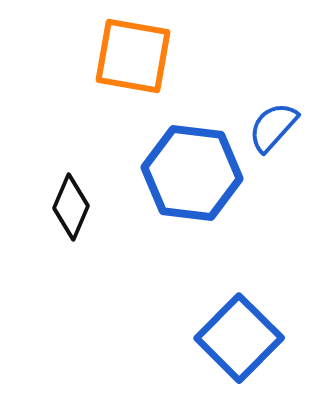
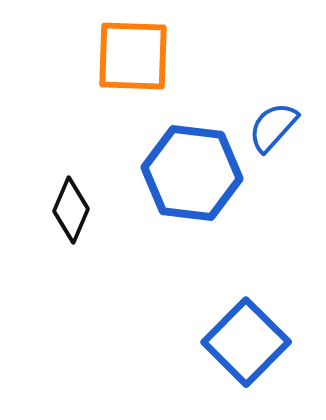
orange square: rotated 8 degrees counterclockwise
black diamond: moved 3 px down
blue square: moved 7 px right, 4 px down
